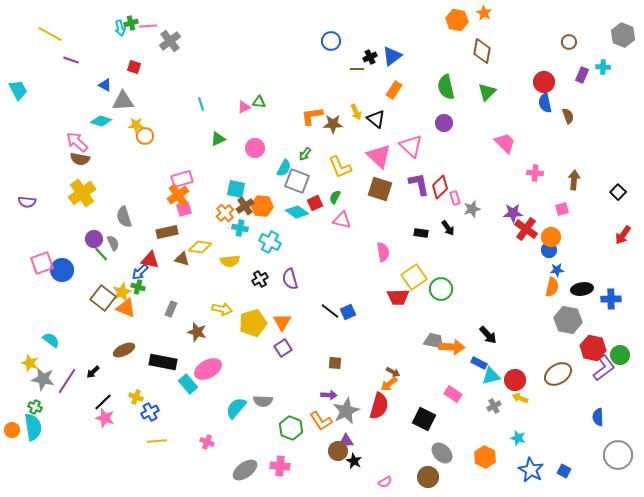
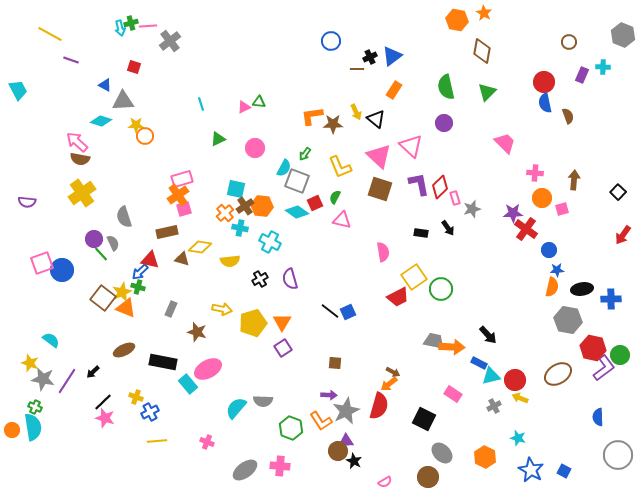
orange circle at (551, 237): moved 9 px left, 39 px up
red trapezoid at (398, 297): rotated 25 degrees counterclockwise
